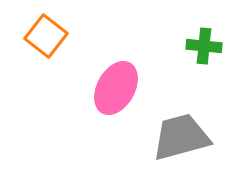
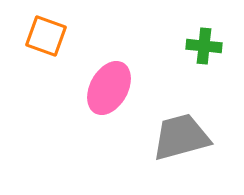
orange square: rotated 18 degrees counterclockwise
pink ellipse: moved 7 px left
